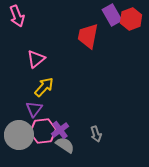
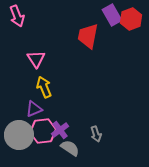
pink triangle: rotated 24 degrees counterclockwise
yellow arrow: rotated 65 degrees counterclockwise
purple triangle: rotated 30 degrees clockwise
gray semicircle: moved 5 px right, 3 px down
